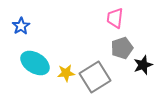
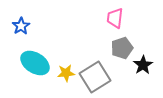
black star: rotated 12 degrees counterclockwise
